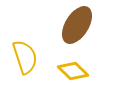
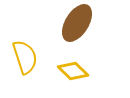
brown ellipse: moved 2 px up
